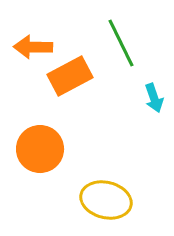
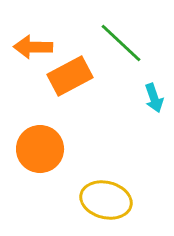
green line: rotated 21 degrees counterclockwise
